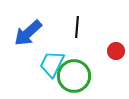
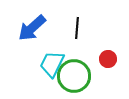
black line: moved 1 px down
blue arrow: moved 4 px right, 5 px up
red circle: moved 8 px left, 8 px down
